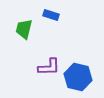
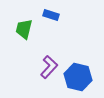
purple L-shape: rotated 45 degrees counterclockwise
